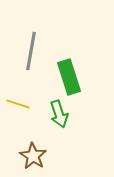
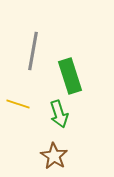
gray line: moved 2 px right
green rectangle: moved 1 px right, 1 px up
brown star: moved 21 px right
